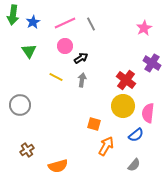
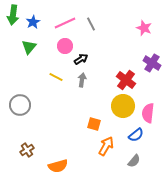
pink star: rotated 21 degrees counterclockwise
green triangle: moved 4 px up; rotated 14 degrees clockwise
black arrow: moved 1 px down
gray semicircle: moved 4 px up
